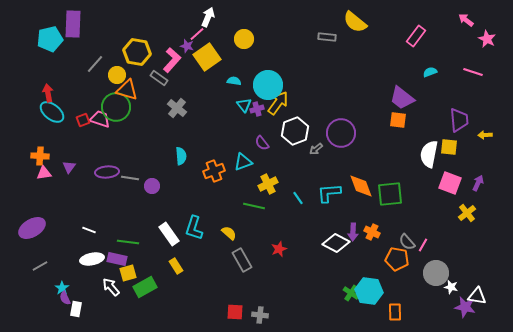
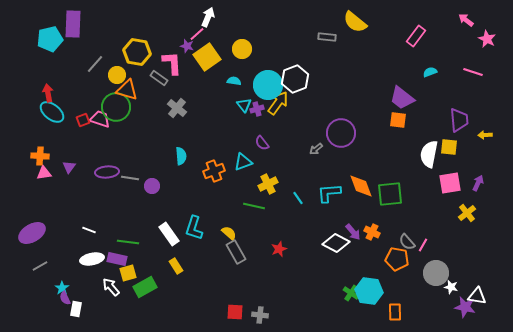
yellow circle at (244, 39): moved 2 px left, 10 px down
pink L-shape at (172, 60): moved 3 px down; rotated 45 degrees counterclockwise
white hexagon at (295, 131): moved 52 px up
pink square at (450, 183): rotated 30 degrees counterclockwise
purple ellipse at (32, 228): moved 5 px down
purple arrow at (353, 232): rotated 42 degrees counterclockwise
gray rectangle at (242, 260): moved 6 px left, 8 px up
